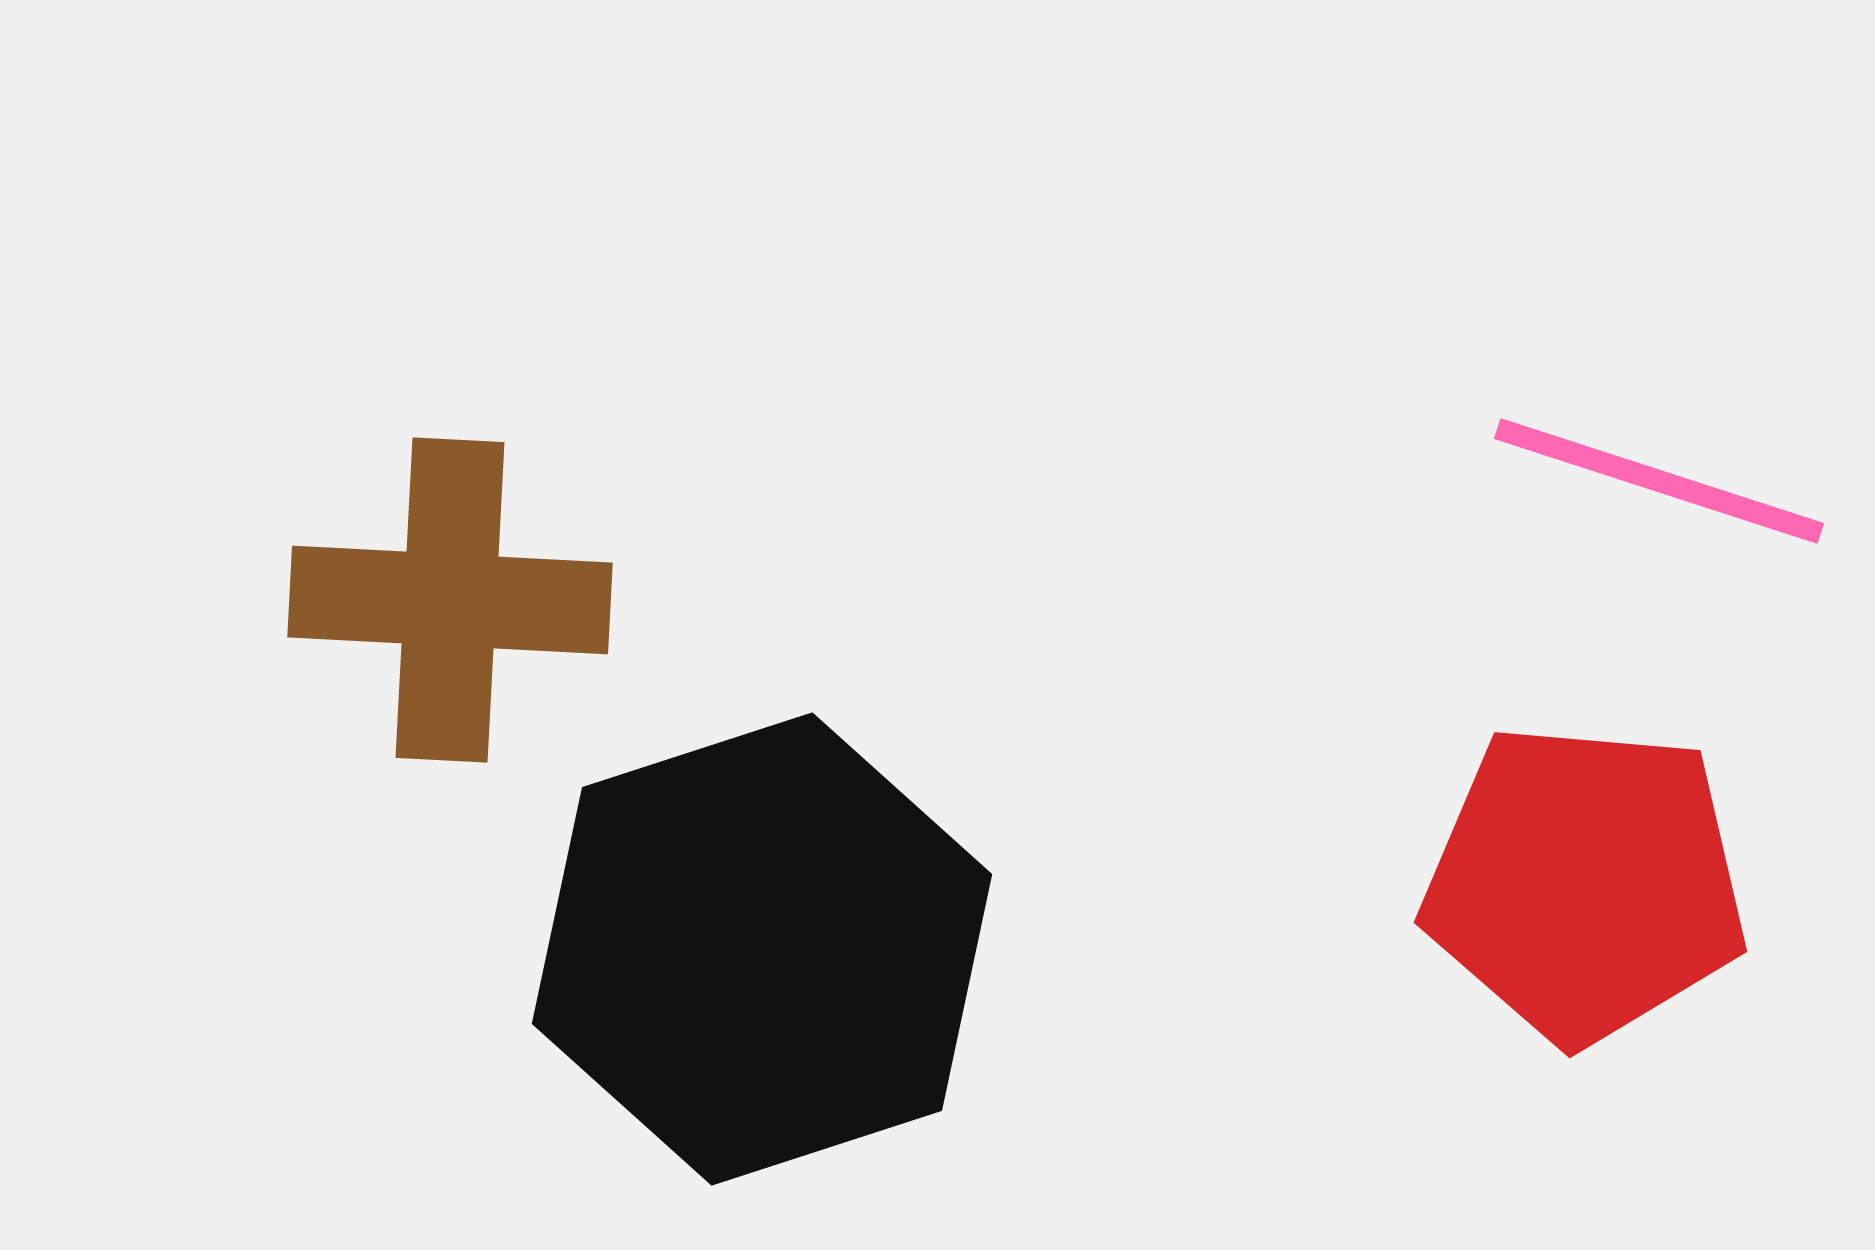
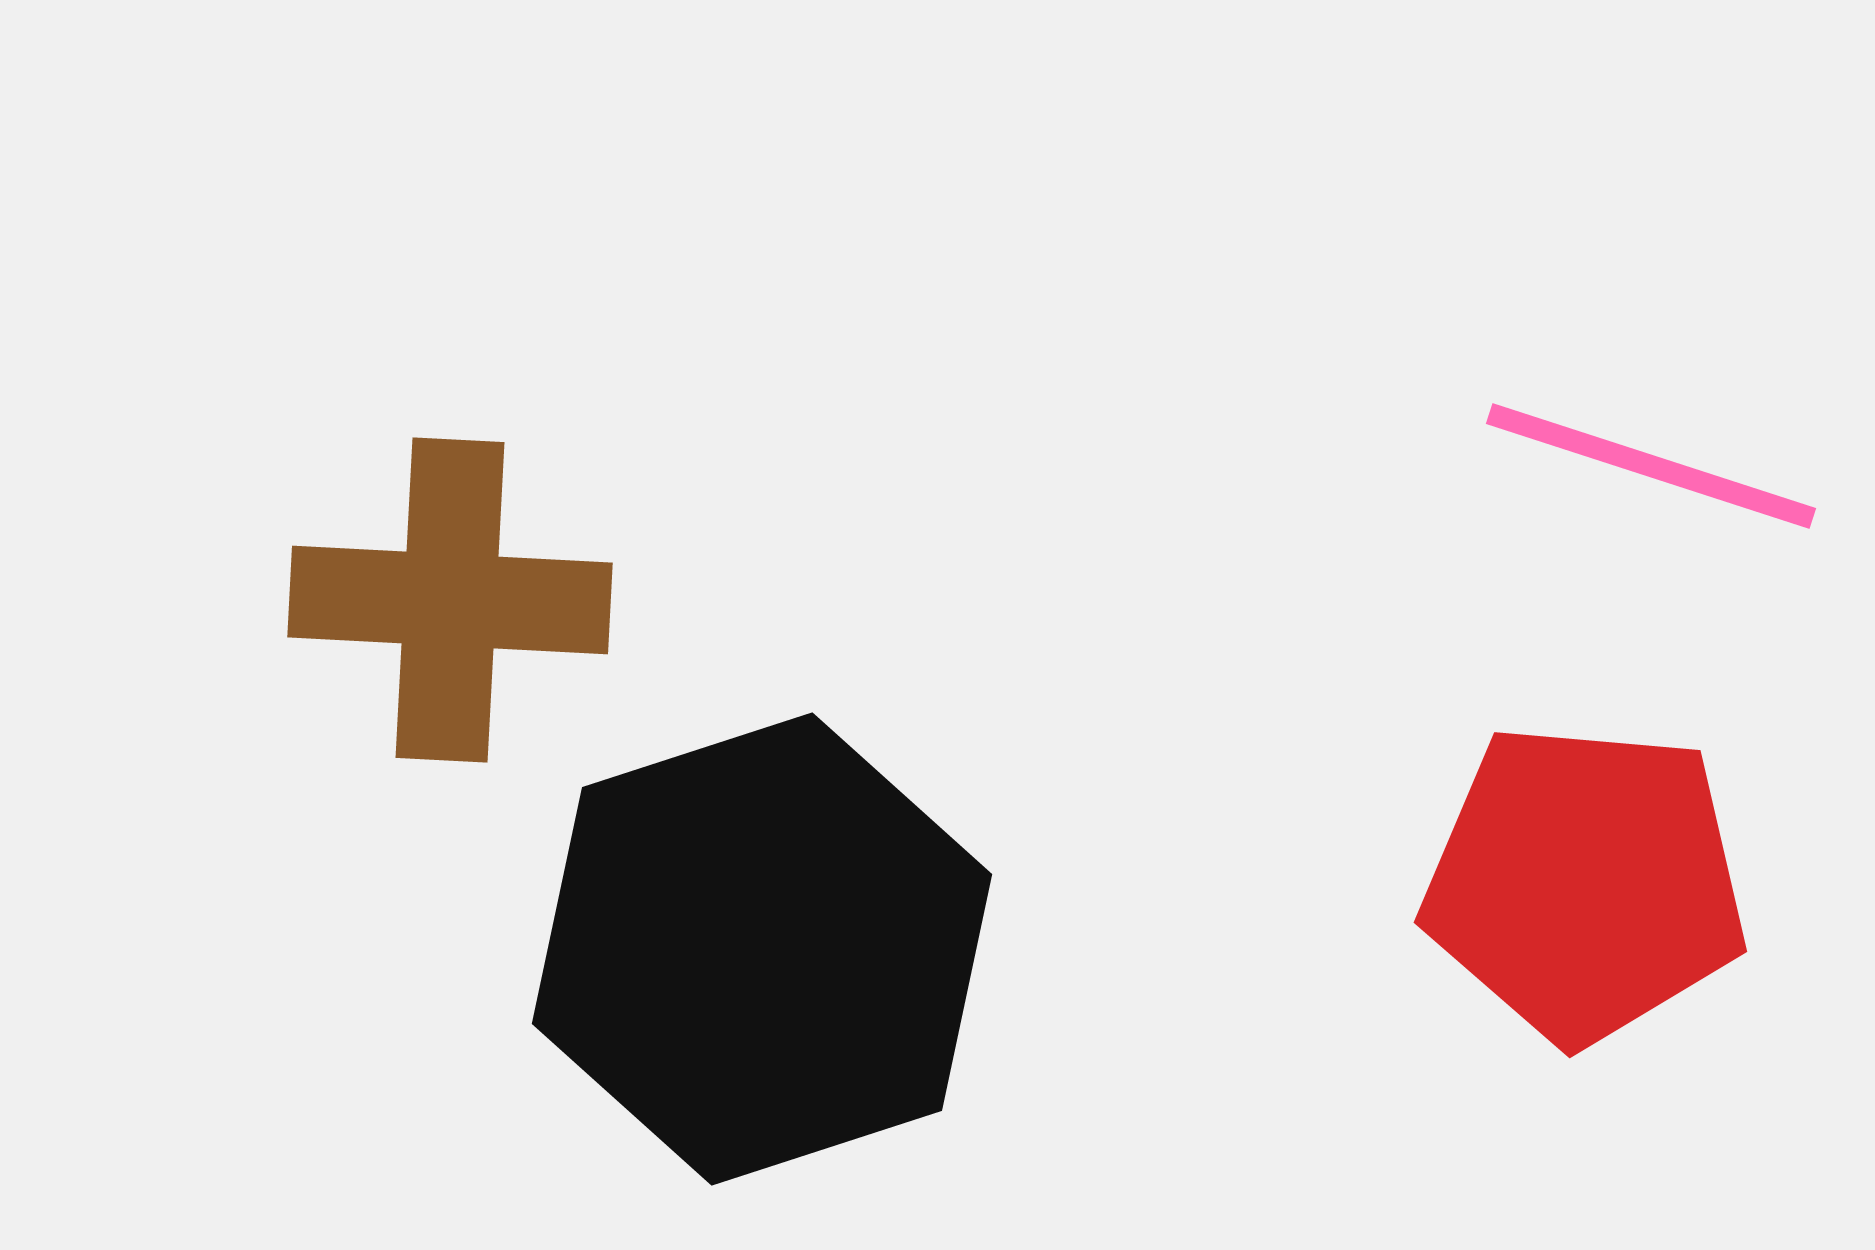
pink line: moved 8 px left, 15 px up
